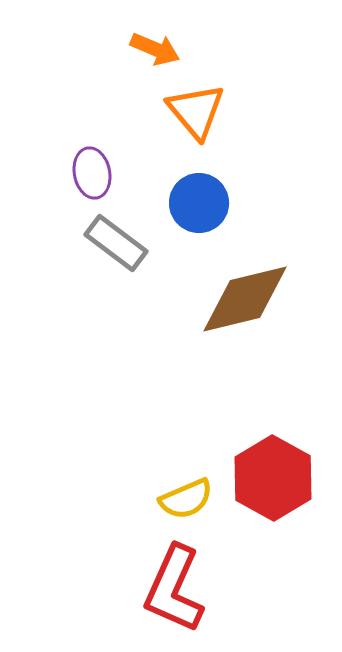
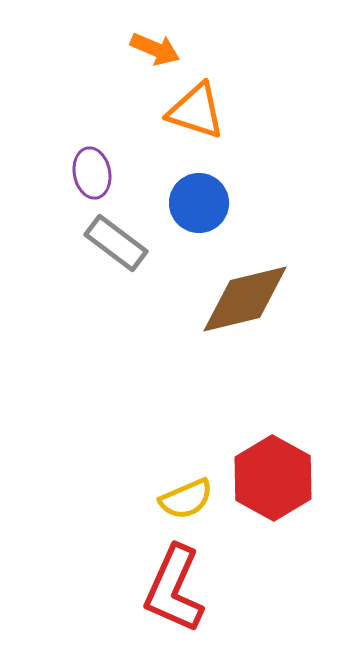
orange triangle: rotated 32 degrees counterclockwise
